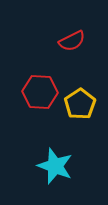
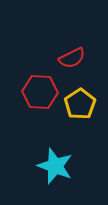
red semicircle: moved 17 px down
